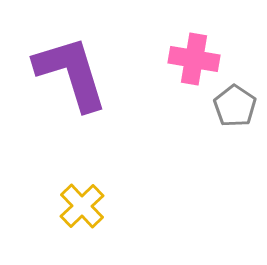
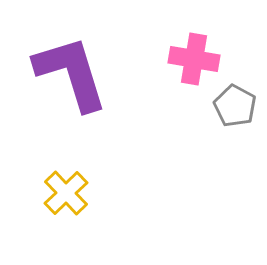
gray pentagon: rotated 6 degrees counterclockwise
yellow cross: moved 16 px left, 13 px up
